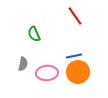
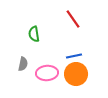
red line: moved 2 px left, 3 px down
green semicircle: rotated 14 degrees clockwise
orange circle: moved 2 px left, 2 px down
